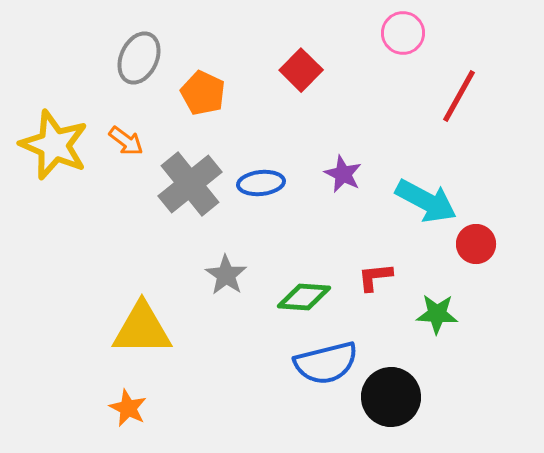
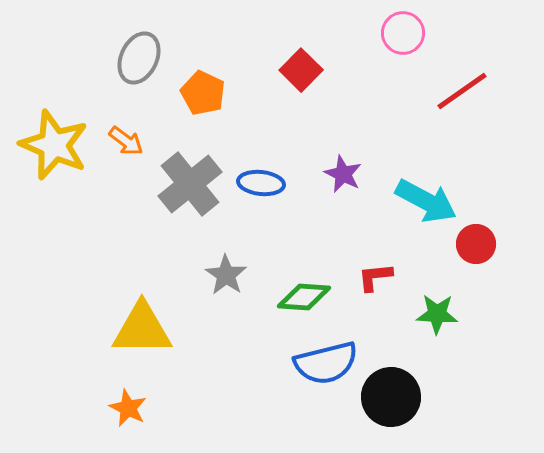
red line: moved 3 px right, 5 px up; rotated 26 degrees clockwise
blue ellipse: rotated 12 degrees clockwise
